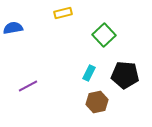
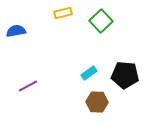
blue semicircle: moved 3 px right, 3 px down
green square: moved 3 px left, 14 px up
cyan rectangle: rotated 28 degrees clockwise
brown hexagon: rotated 15 degrees clockwise
